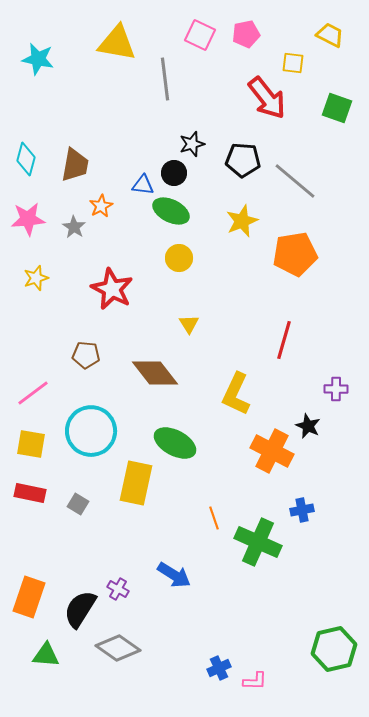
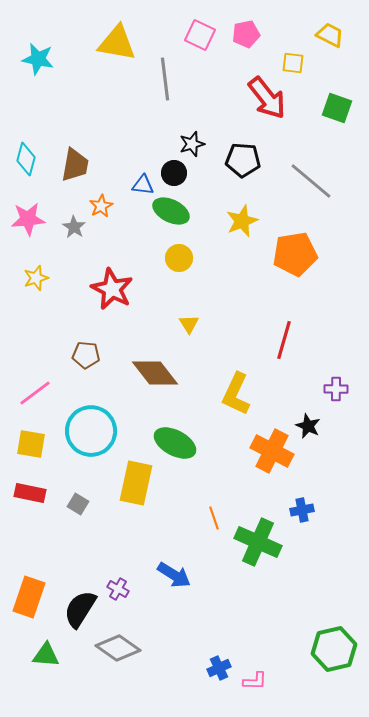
gray line at (295, 181): moved 16 px right
pink line at (33, 393): moved 2 px right
